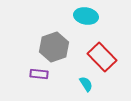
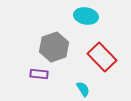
cyan semicircle: moved 3 px left, 5 px down
